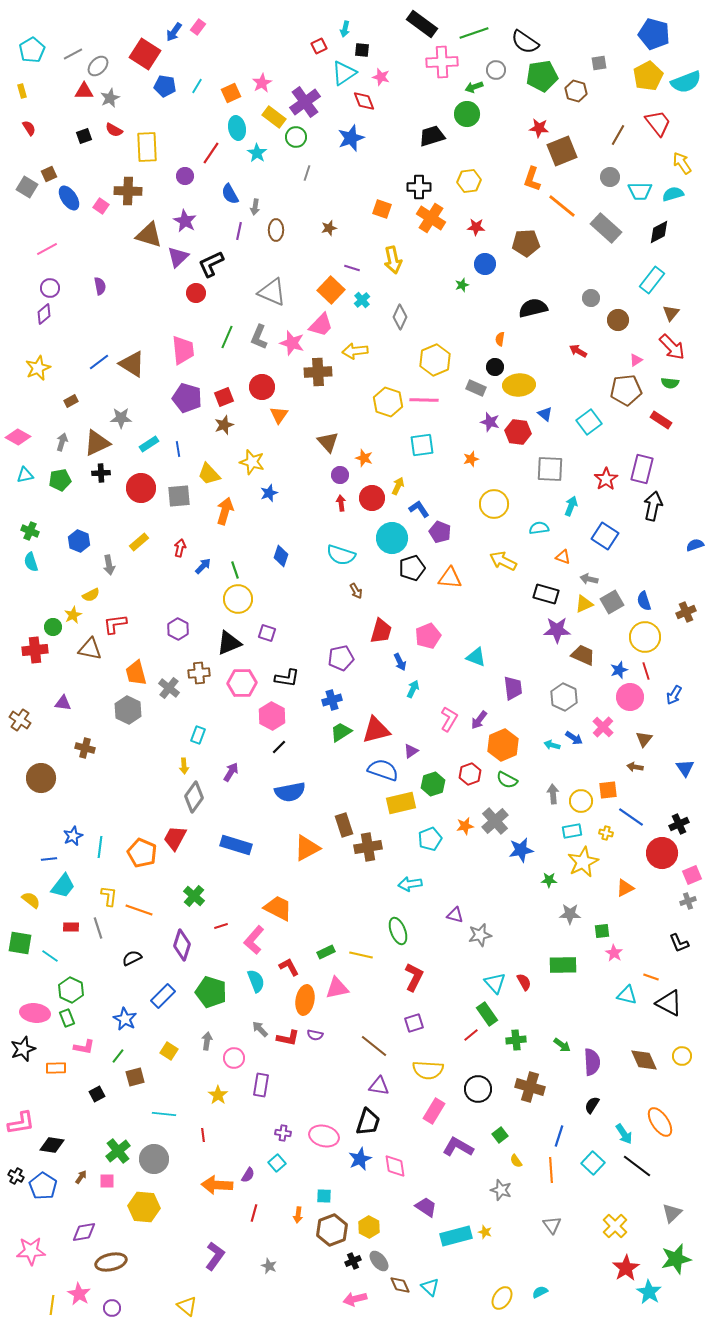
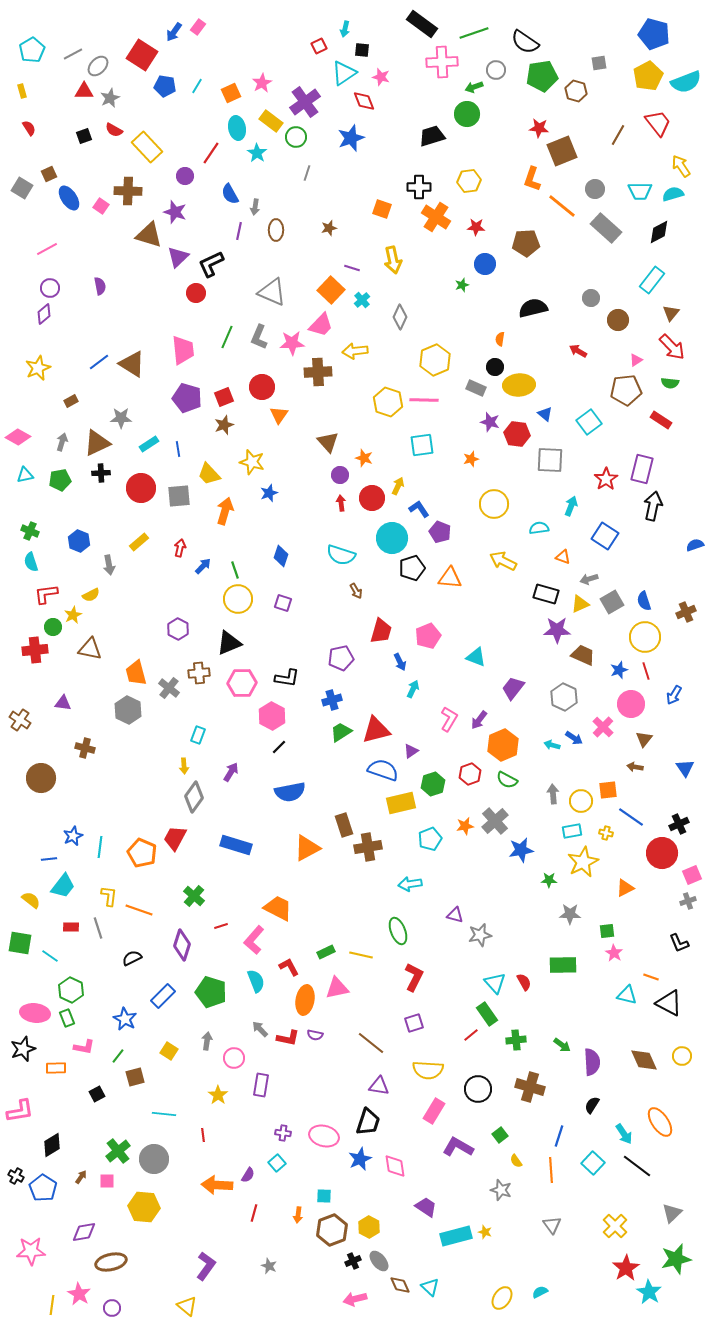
red square at (145, 54): moved 3 px left, 1 px down
yellow rectangle at (274, 117): moved 3 px left, 4 px down
yellow rectangle at (147, 147): rotated 40 degrees counterclockwise
yellow arrow at (682, 163): moved 1 px left, 3 px down
gray circle at (610, 177): moved 15 px left, 12 px down
gray square at (27, 187): moved 5 px left, 1 px down
orange cross at (431, 218): moved 5 px right, 1 px up
purple star at (185, 221): moved 10 px left, 9 px up; rotated 10 degrees counterclockwise
pink star at (292, 343): rotated 20 degrees counterclockwise
red hexagon at (518, 432): moved 1 px left, 2 px down
gray square at (550, 469): moved 9 px up
gray arrow at (589, 579): rotated 30 degrees counterclockwise
yellow triangle at (584, 604): moved 4 px left
red L-shape at (115, 624): moved 69 px left, 30 px up
purple square at (267, 633): moved 16 px right, 30 px up
purple trapezoid at (513, 688): rotated 135 degrees counterclockwise
pink circle at (630, 697): moved 1 px right, 7 px down
green square at (602, 931): moved 5 px right
brown line at (374, 1046): moved 3 px left, 3 px up
pink L-shape at (21, 1123): moved 1 px left, 12 px up
black diamond at (52, 1145): rotated 40 degrees counterclockwise
blue pentagon at (43, 1186): moved 2 px down
purple L-shape at (215, 1256): moved 9 px left, 10 px down
